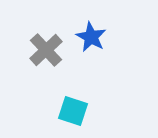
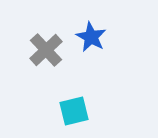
cyan square: moved 1 px right; rotated 32 degrees counterclockwise
